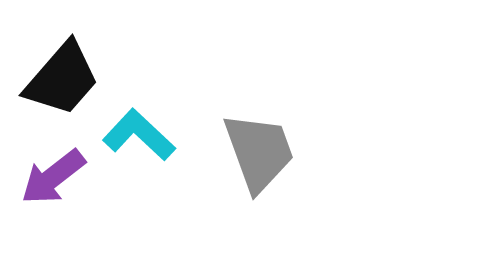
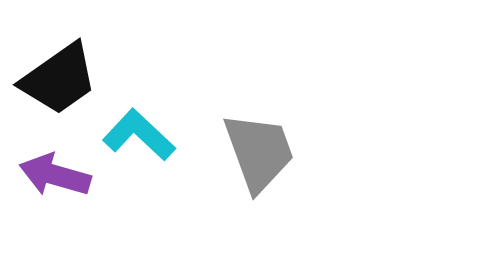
black trapezoid: moved 3 px left; rotated 14 degrees clockwise
purple arrow: moved 2 px right, 2 px up; rotated 54 degrees clockwise
